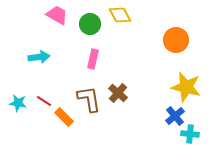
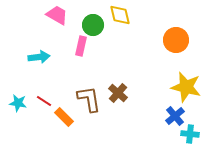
yellow diamond: rotated 15 degrees clockwise
green circle: moved 3 px right, 1 px down
pink rectangle: moved 12 px left, 13 px up
